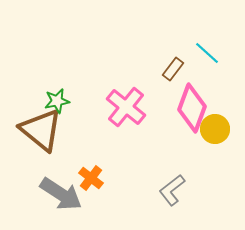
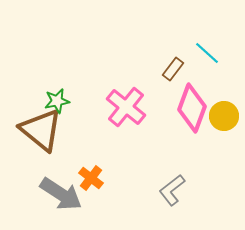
yellow circle: moved 9 px right, 13 px up
